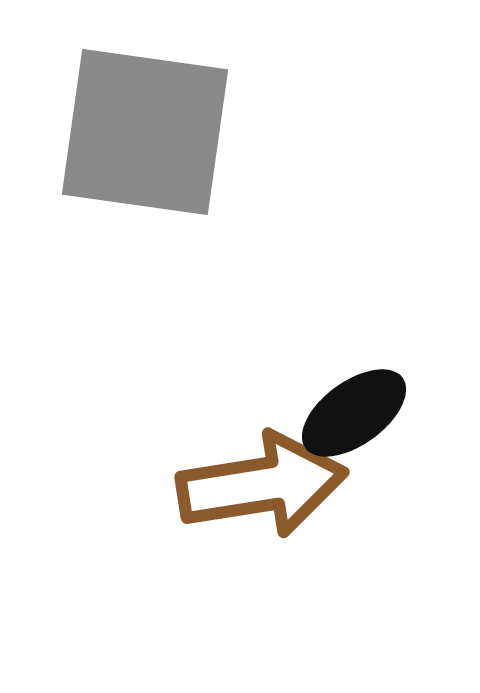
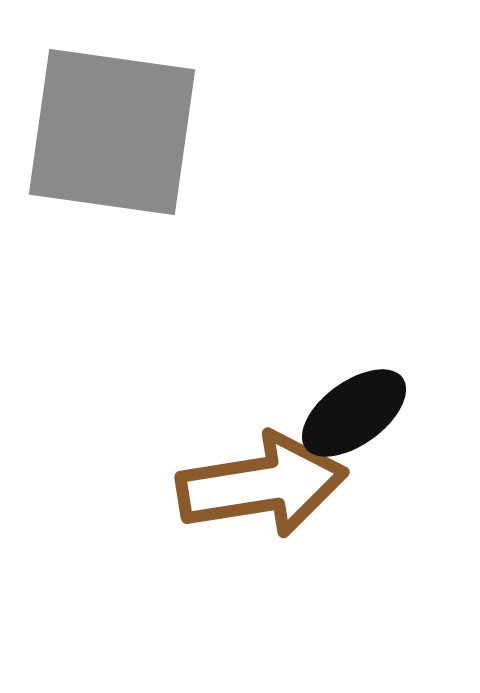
gray square: moved 33 px left
